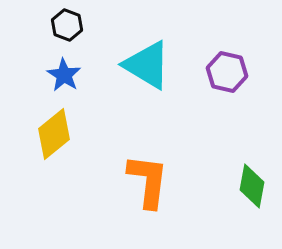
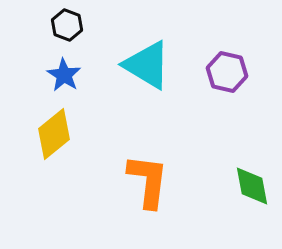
green diamond: rotated 21 degrees counterclockwise
